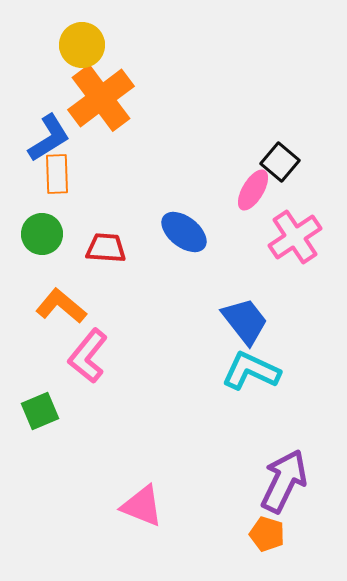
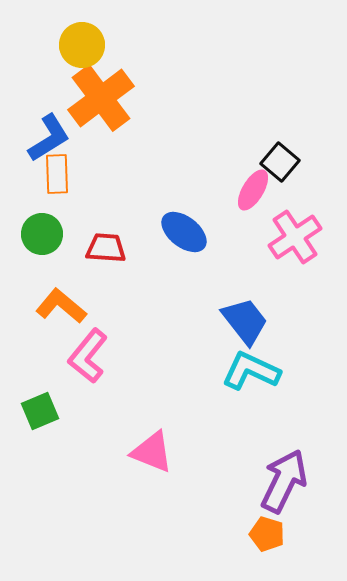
pink triangle: moved 10 px right, 54 px up
